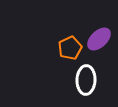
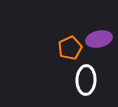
purple ellipse: rotated 30 degrees clockwise
